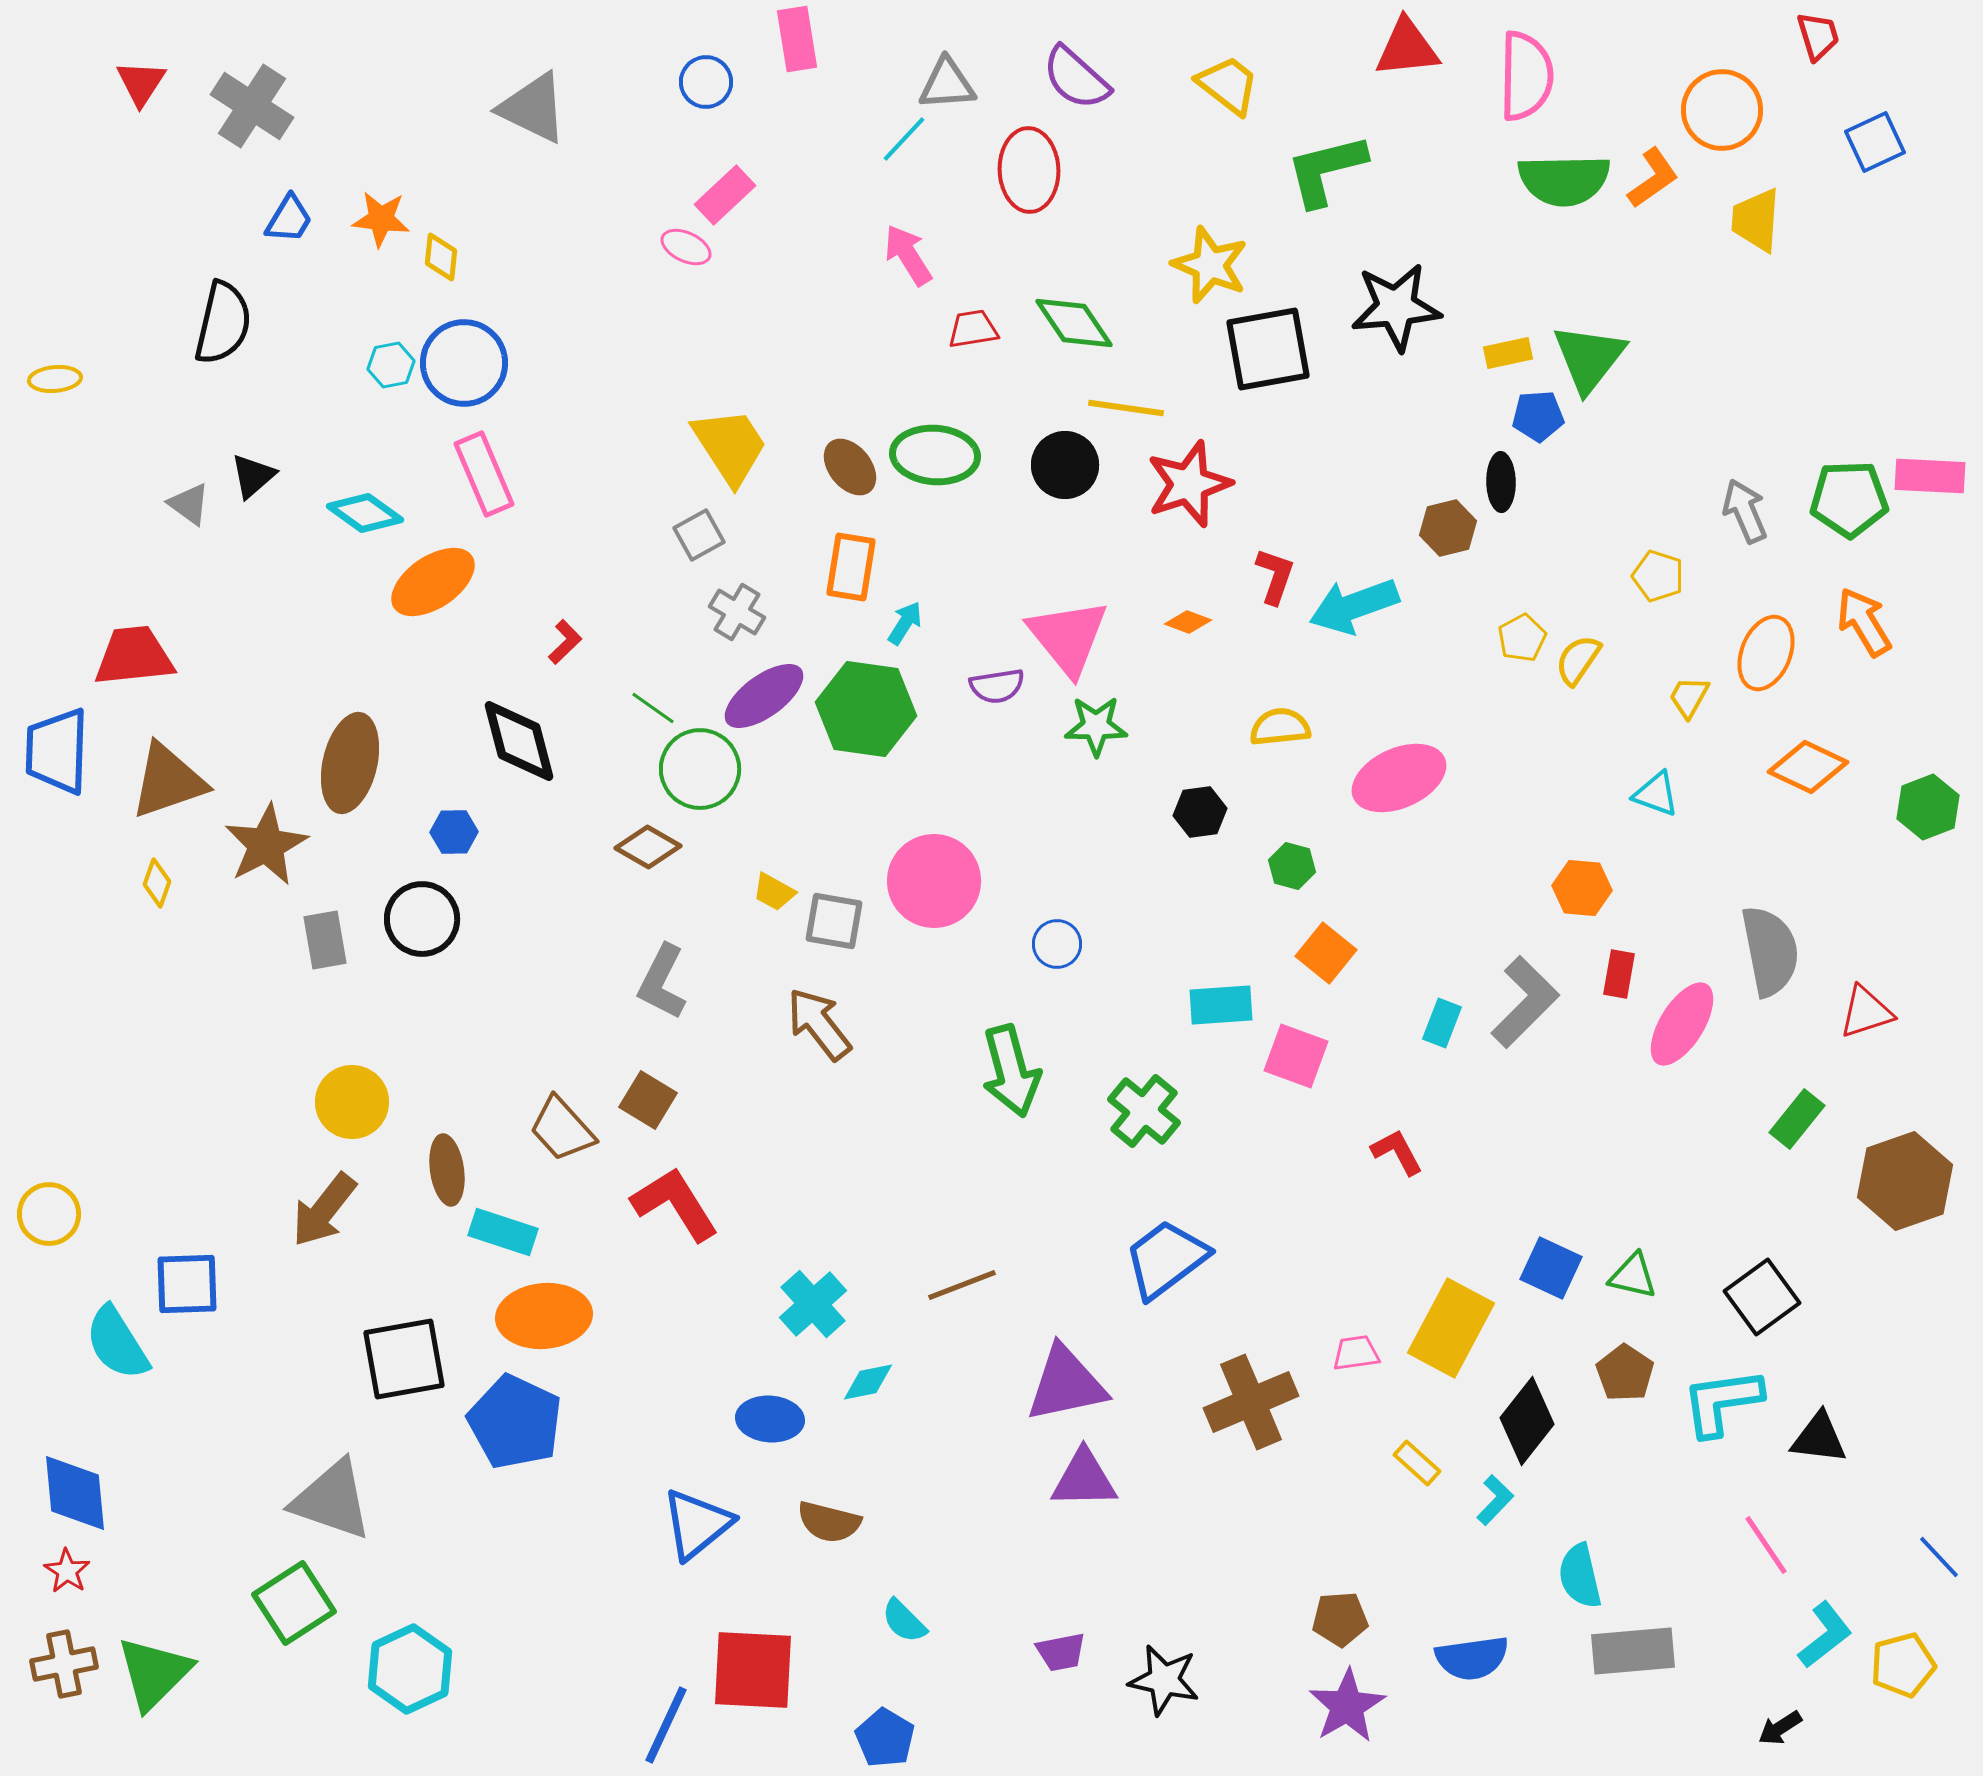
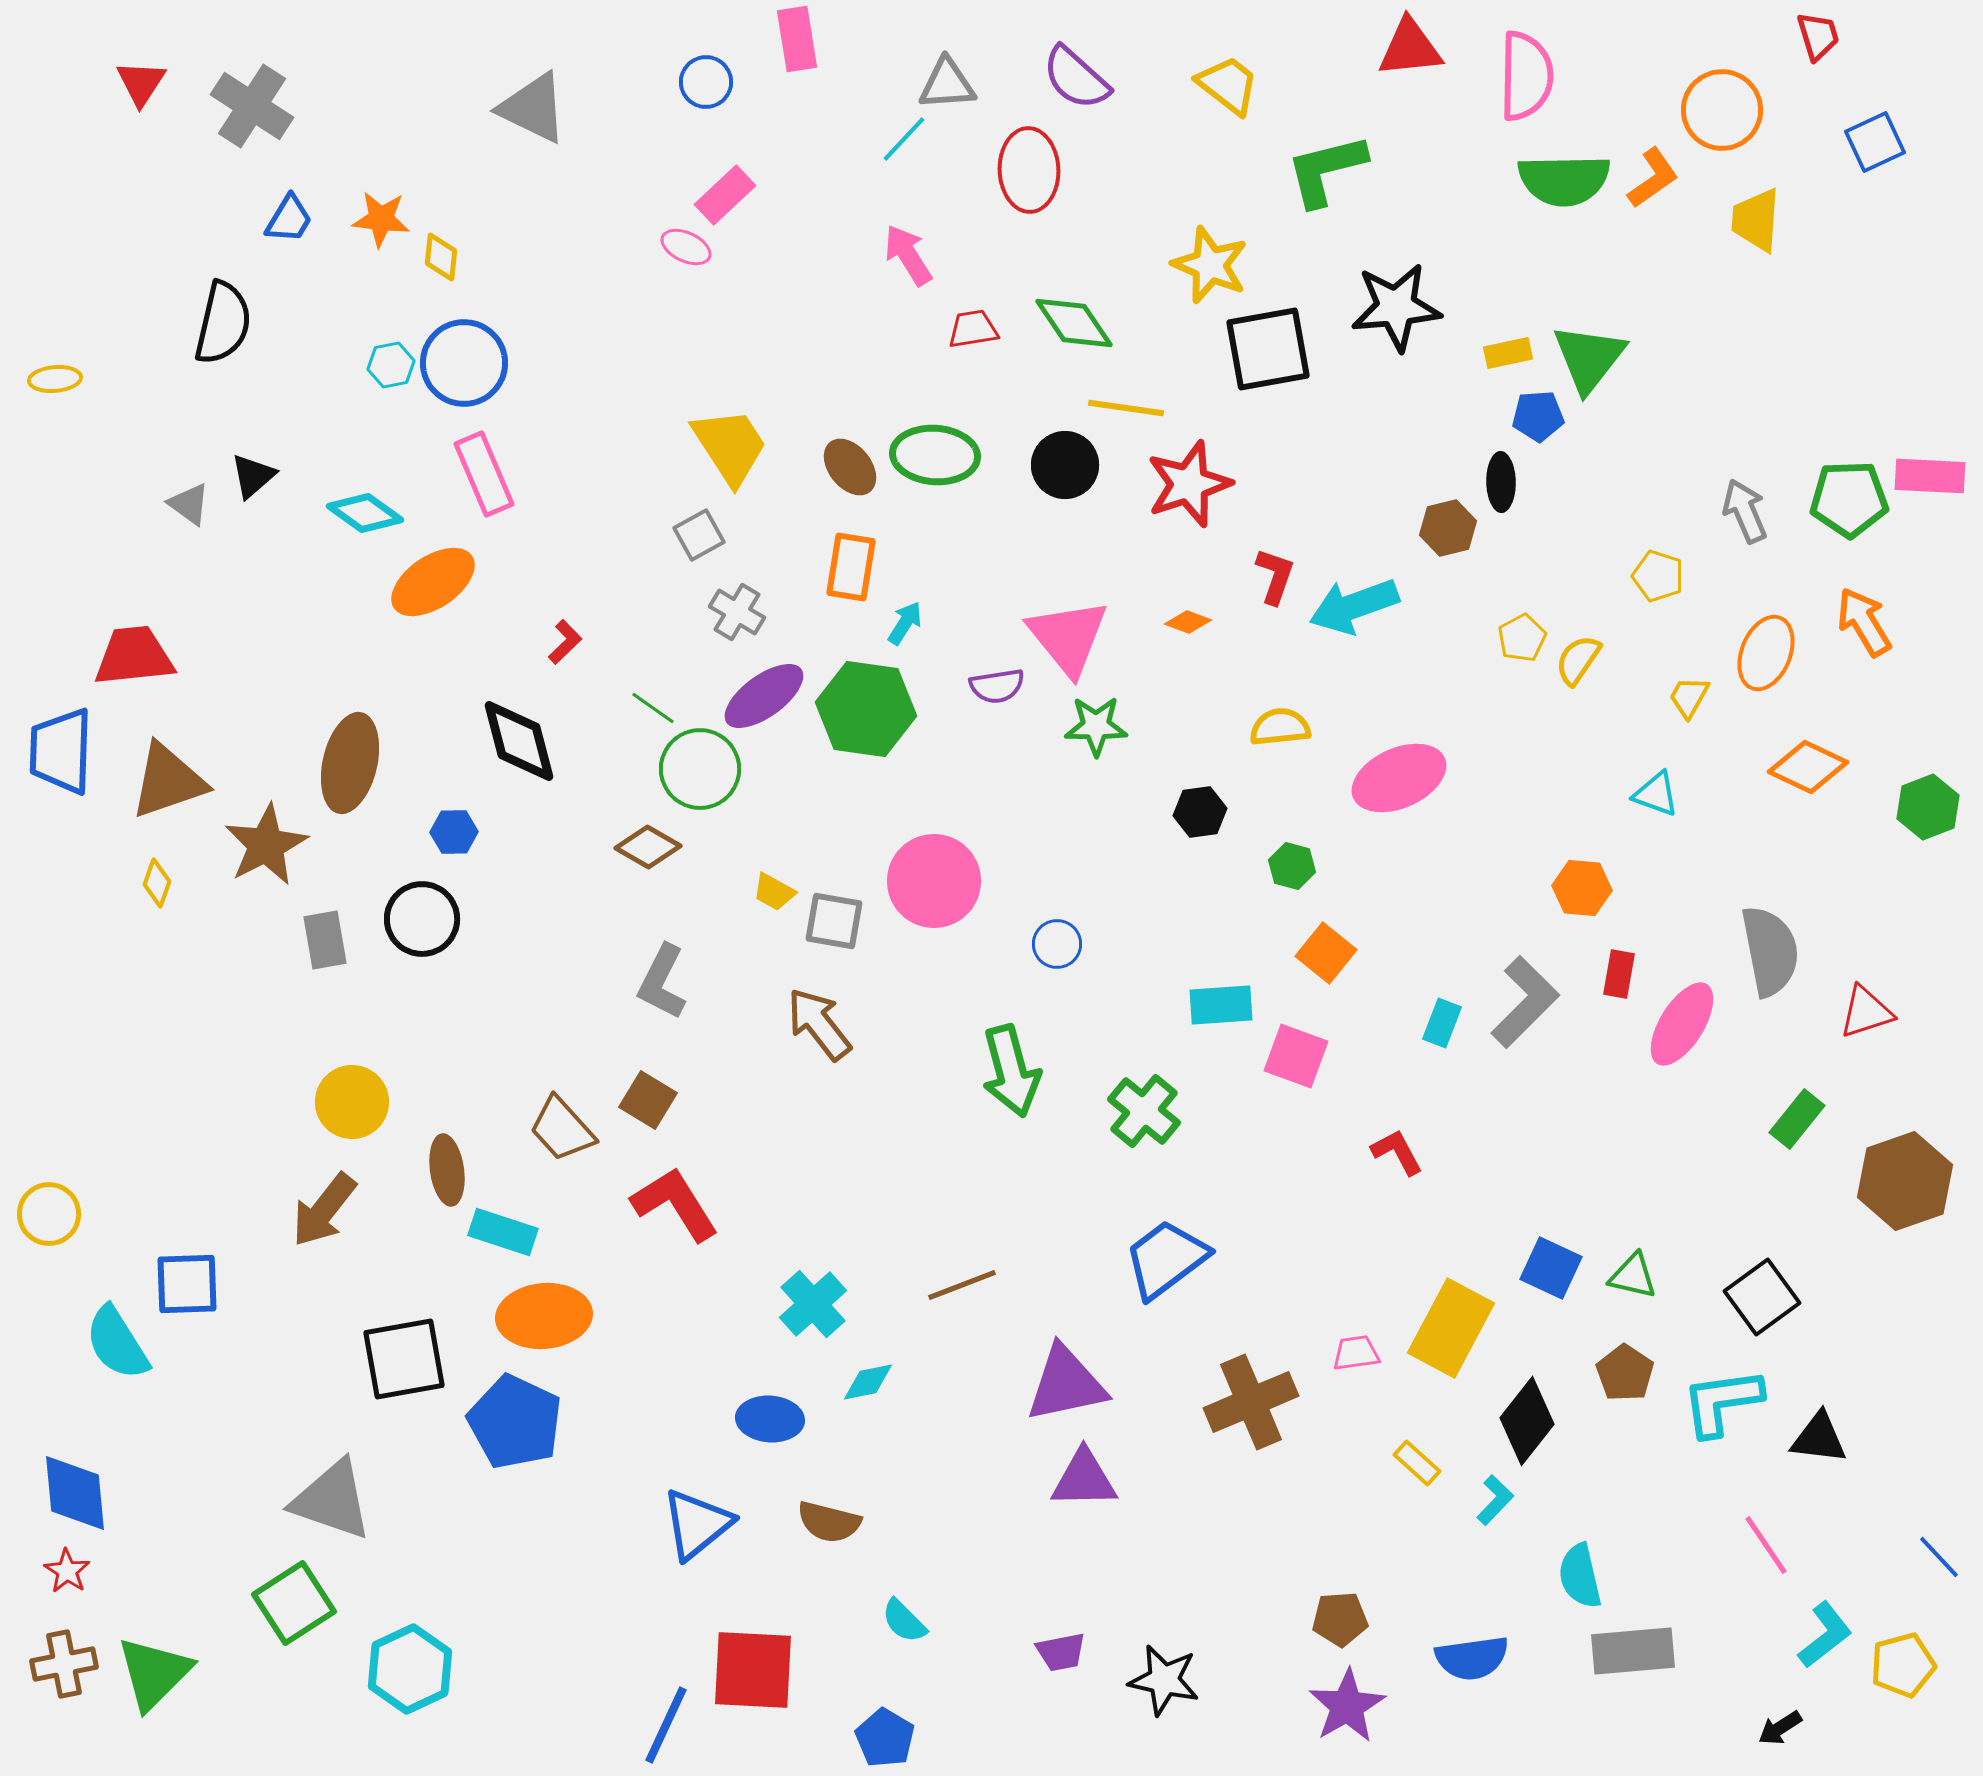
red triangle at (1407, 48): moved 3 px right
blue trapezoid at (57, 751): moved 4 px right
